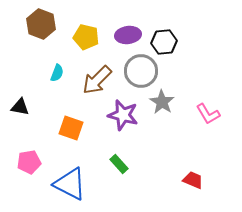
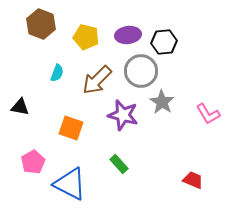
pink pentagon: moved 4 px right; rotated 20 degrees counterclockwise
